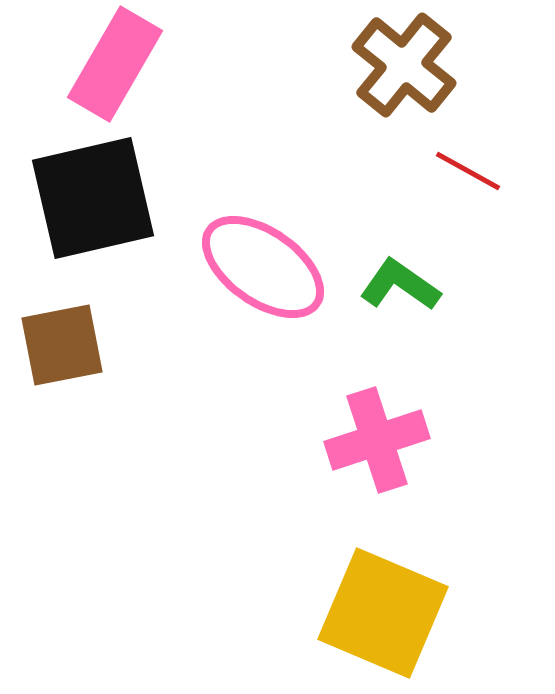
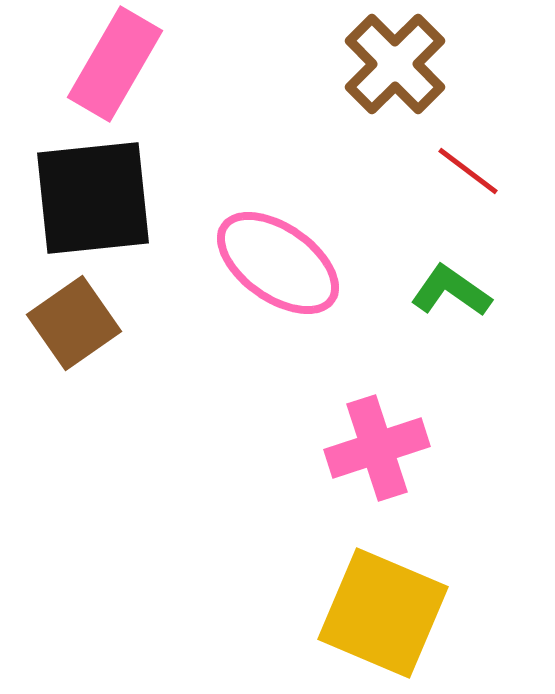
brown cross: moved 9 px left, 1 px up; rotated 6 degrees clockwise
red line: rotated 8 degrees clockwise
black square: rotated 7 degrees clockwise
pink ellipse: moved 15 px right, 4 px up
green L-shape: moved 51 px right, 6 px down
brown square: moved 12 px right, 22 px up; rotated 24 degrees counterclockwise
pink cross: moved 8 px down
